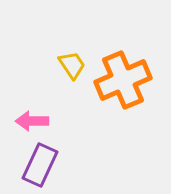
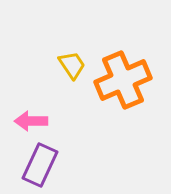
pink arrow: moved 1 px left
